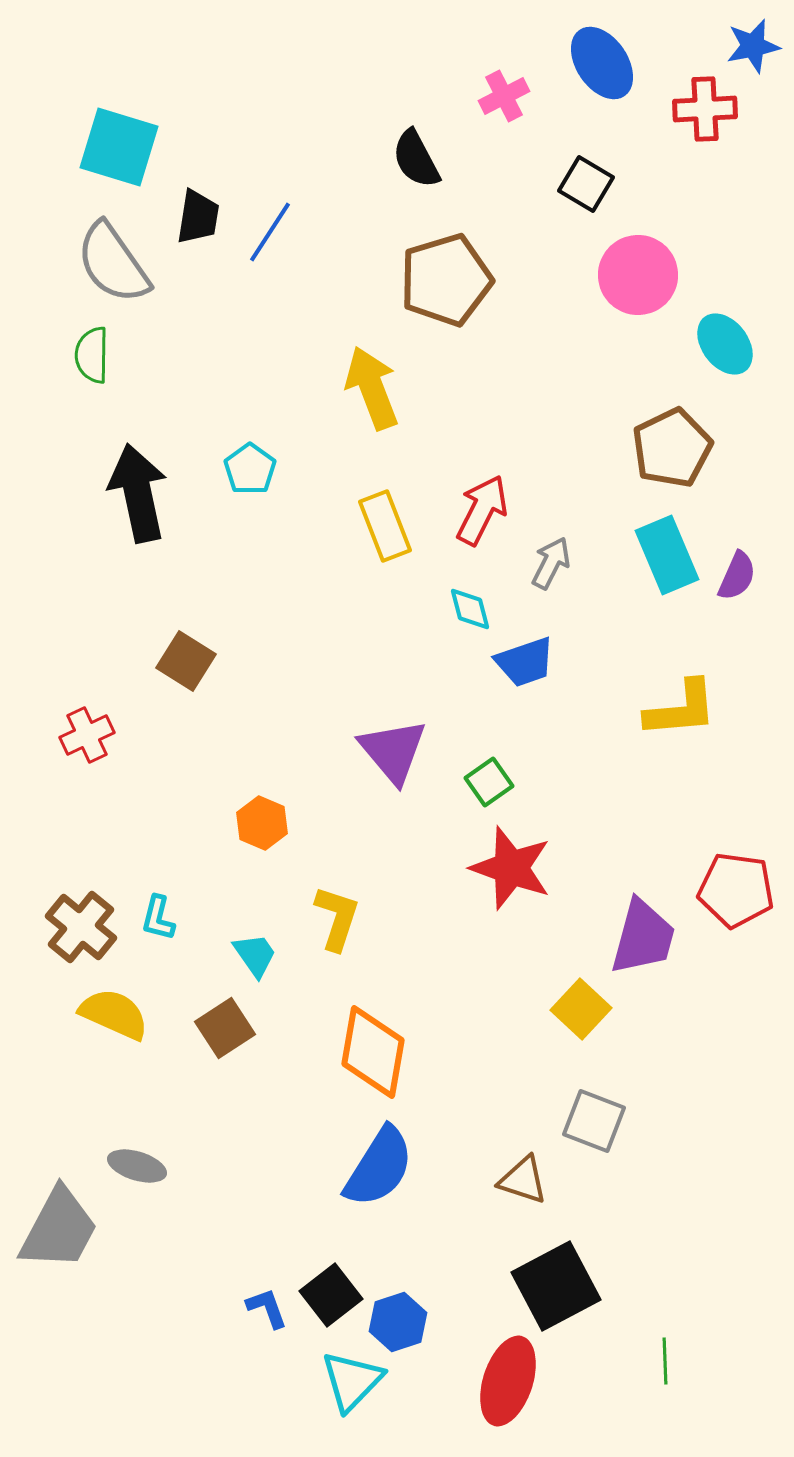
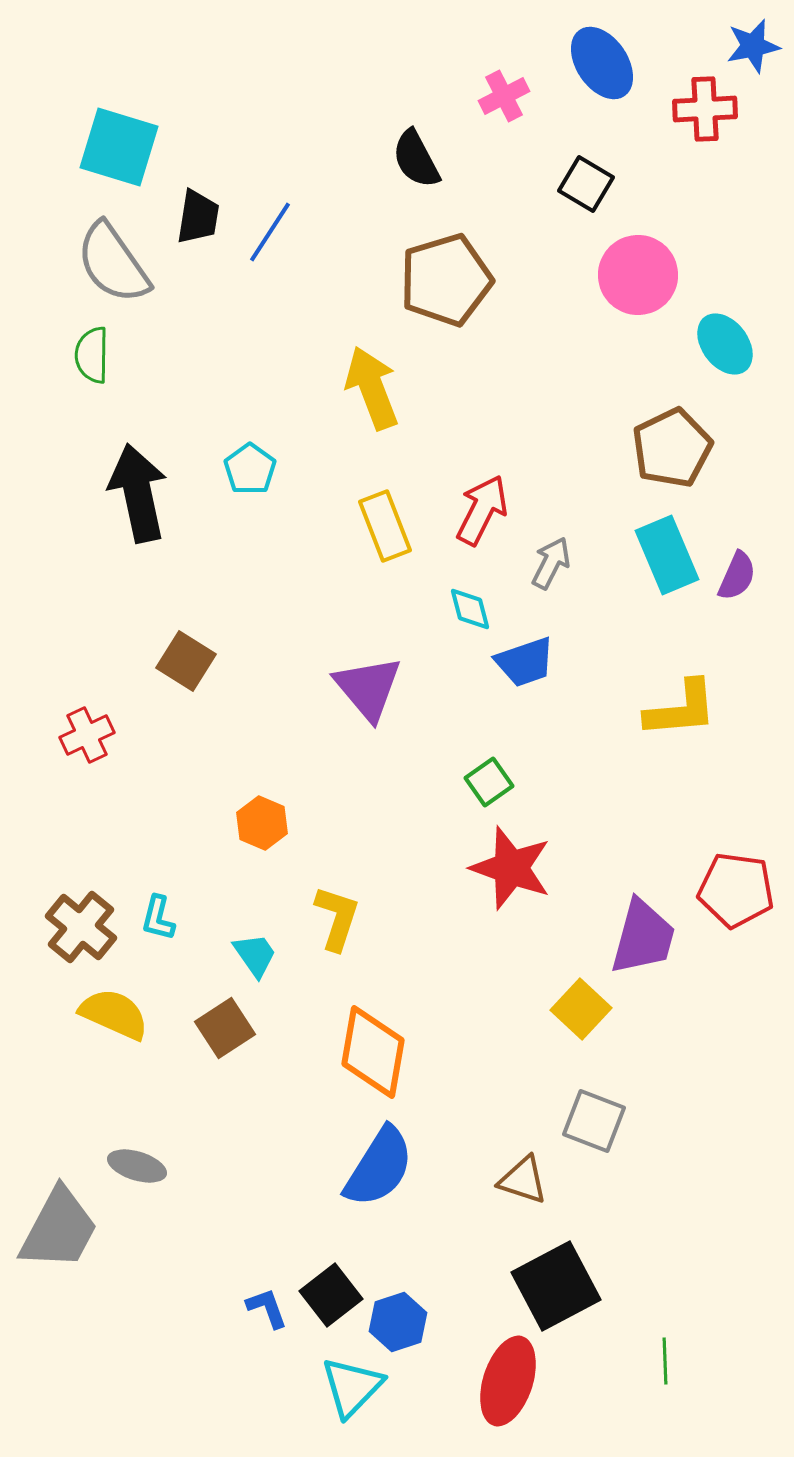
purple triangle at (393, 751): moved 25 px left, 63 px up
cyan triangle at (352, 1381): moved 6 px down
